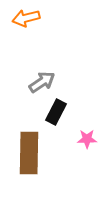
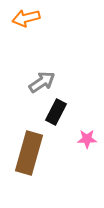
brown rectangle: rotated 15 degrees clockwise
